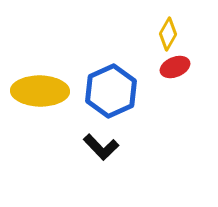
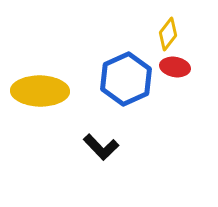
yellow diamond: rotated 8 degrees clockwise
red ellipse: rotated 32 degrees clockwise
blue hexagon: moved 15 px right, 12 px up
